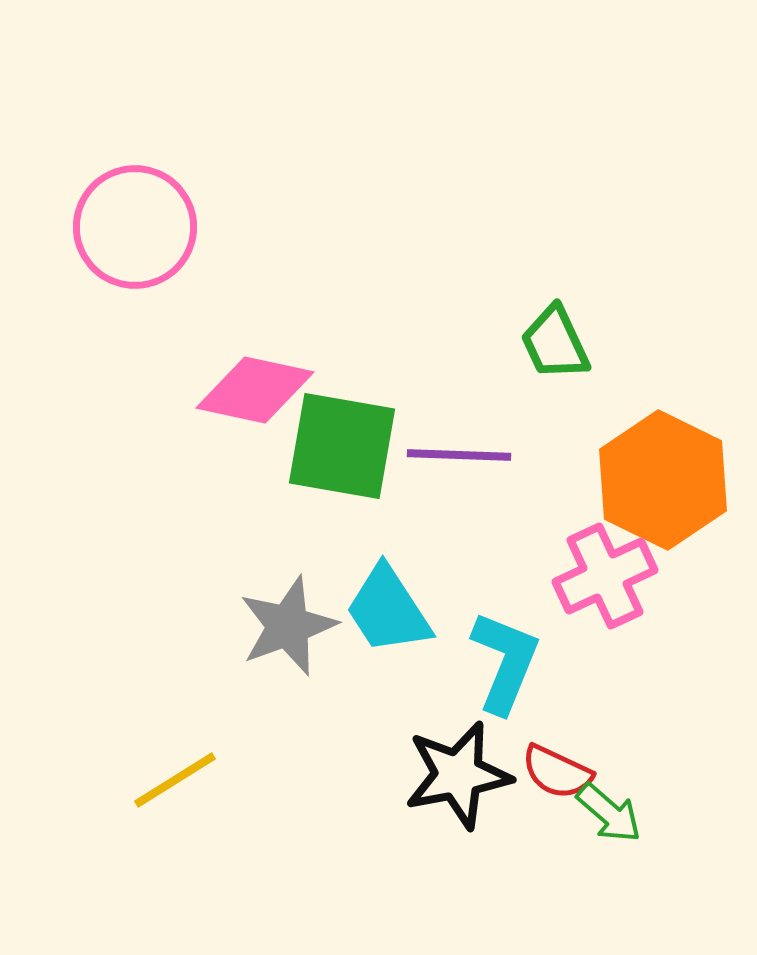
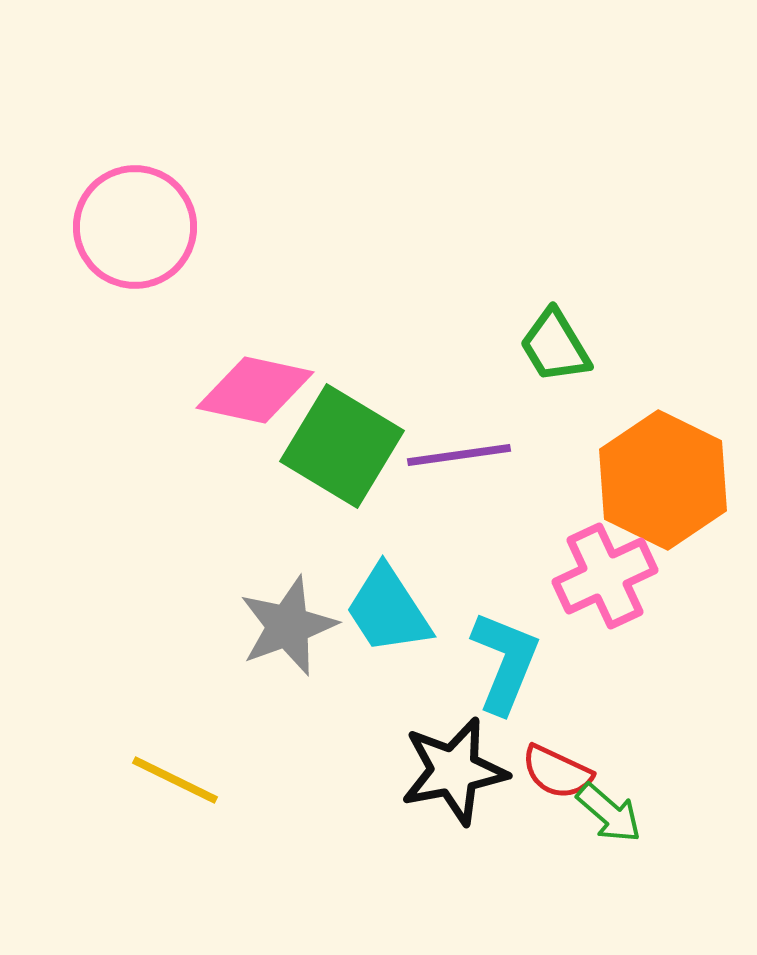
green trapezoid: moved 3 px down; rotated 6 degrees counterclockwise
green square: rotated 21 degrees clockwise
purple line: rotated 10 degrees counterclockwise
black star: moved 4 px left, 4 px up
yellow line: rotated 58 degrees clockwise
